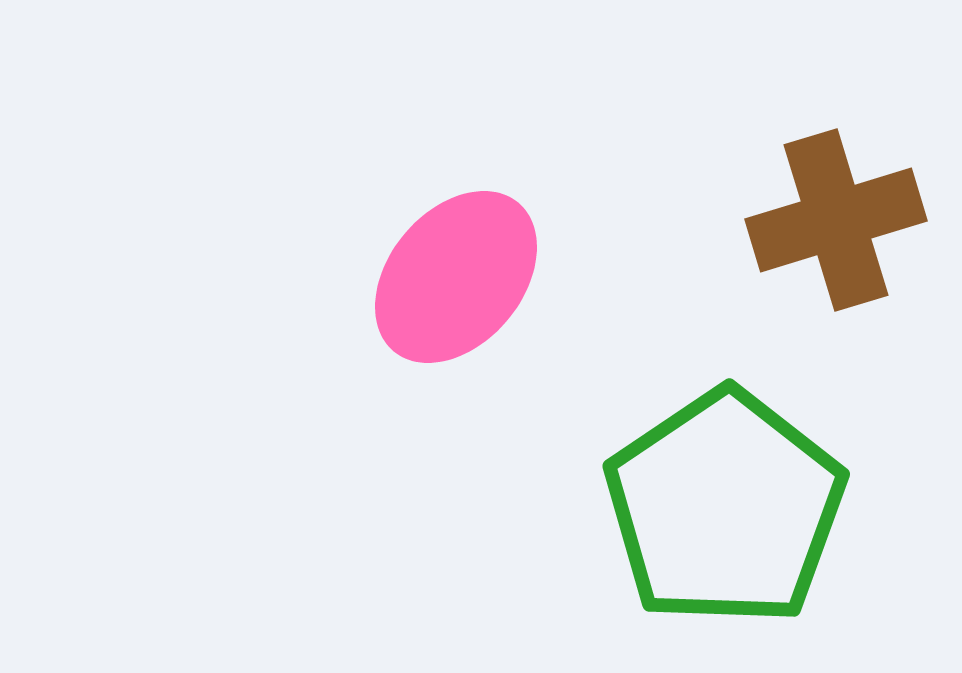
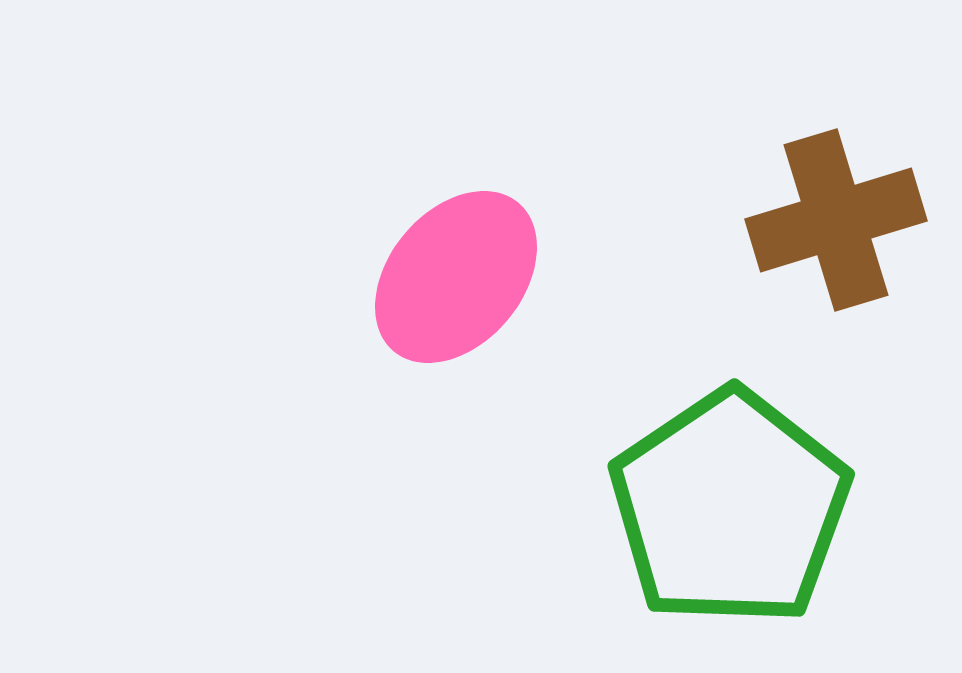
green pentagon: moved 5 px right
